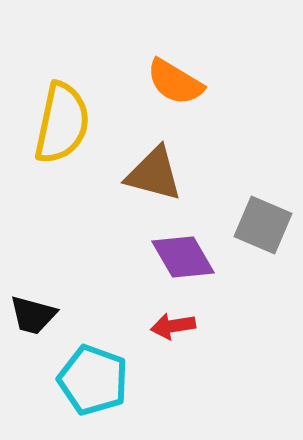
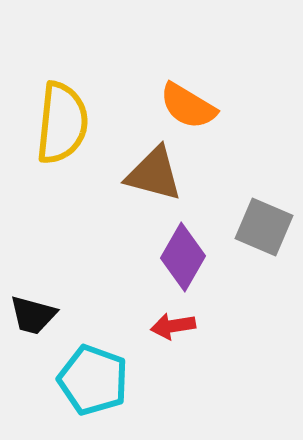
orange semicircle: moved 13 px right, 24 px down
yellow semicircle: rotated 6 degrees counterclockwise
gray square: moved 1 px right, 2 px down
purple diamond: rotated 60 degrees clockwise
